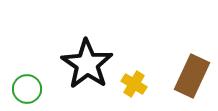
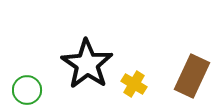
green circle: moved 1 px down
